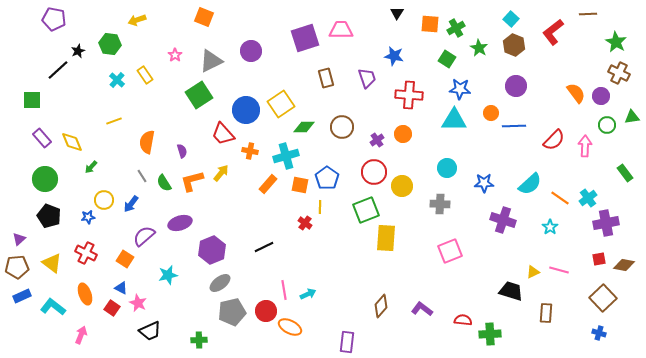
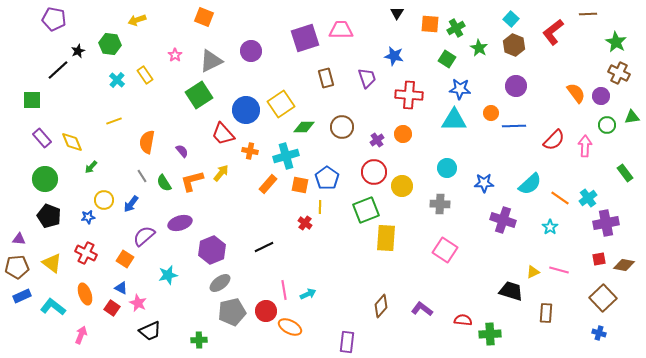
purple semicircle at (182, 151): rotated 24 degrees counterclockwise
purple triangle at (19, 239): rotated 48 degrees clockwise
pink square at (450, 251): moved 5 px left, 1 px up; rotated 35 degrees counterclockwise
